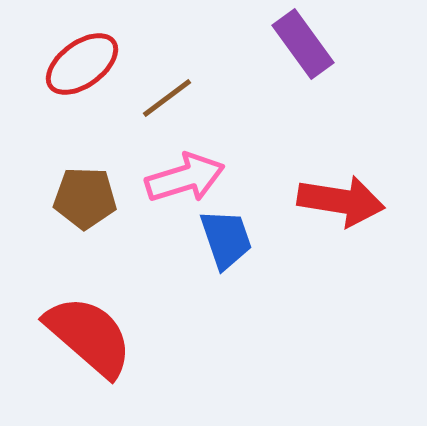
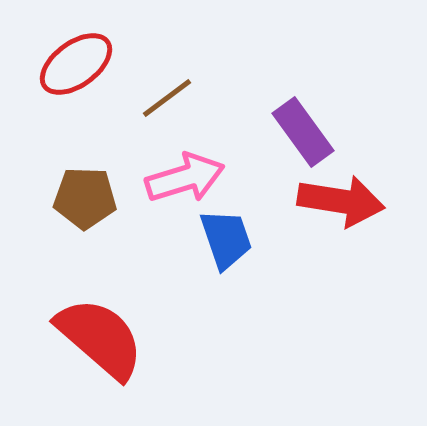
purple rectangle: moved 88 px down
red ellipse: moved 6 px left
red semicircle: moved 11 px right, 2 px down
